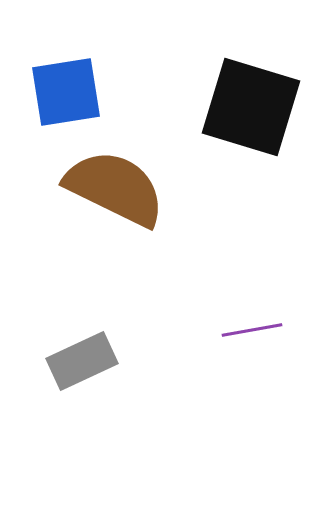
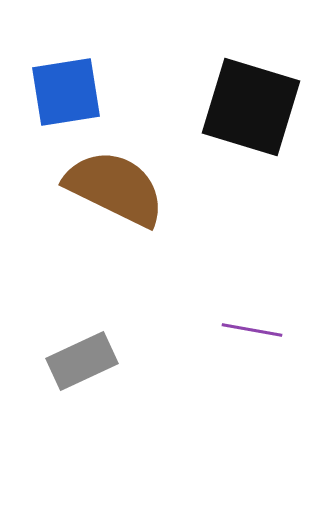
purple line: rotated 20 degrees clockwise
